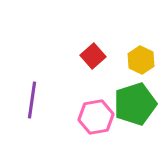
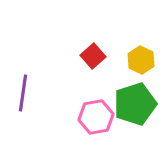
purple line: moved 9 px left, 7 px up
